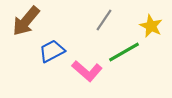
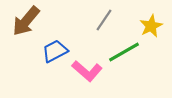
yellow star: rotated 20 degrees clockwise
blue trapezoid: moved 3 px right
